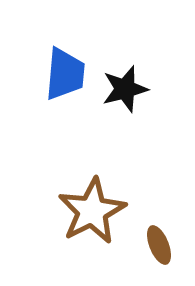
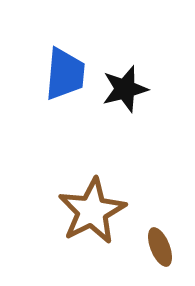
brown ellipse: moved 1 px right, 2 px down
